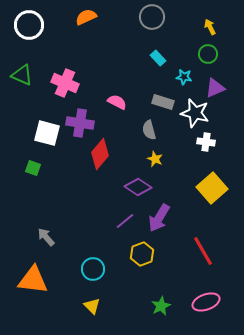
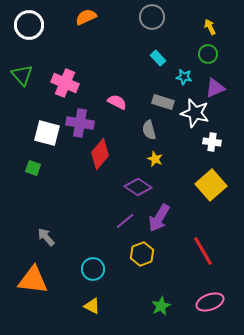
green triangle: rotated 25 degrees clockwise
white cross: moved 6 px right
yellow square: moved 1 px left, 3 px up
pink ellipse: moved 4 px right
yellow triangle: rotated 18 degrees counterclockwise
